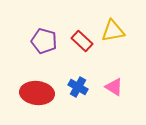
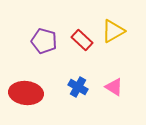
yellow triangle: rotated 20 degrees counterclockwise
red rectangle: moved 1 px up
red ellipse: moved 11 px left
